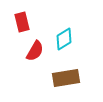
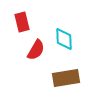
cyan diamond: rotated 60 degrees counterclockwise
red semicircle: moved 1 px right, 1 px up
